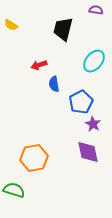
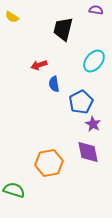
yellow semicircle: moved 1 px right, 8 px up
orange hexagon: moved 15 px right, 5 px down
